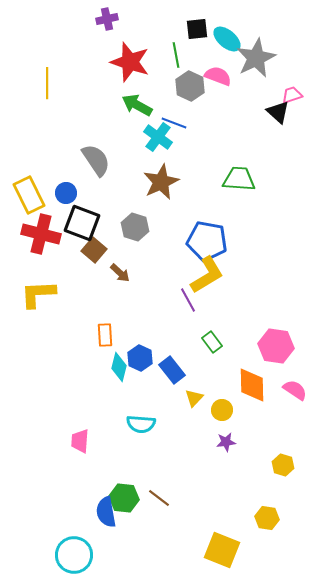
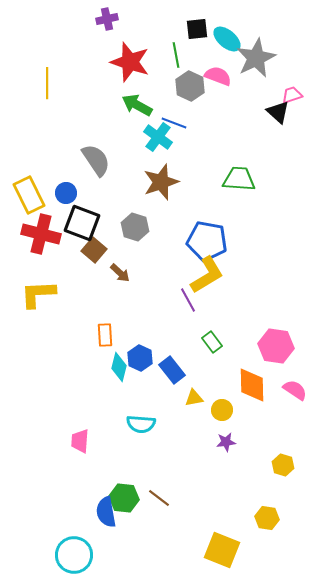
brown star at (161, 182): rotated 6 degrees clockwise
yellow triangle at (194, 398): rotated 36 degrees clockwise
